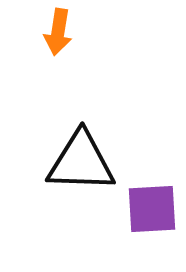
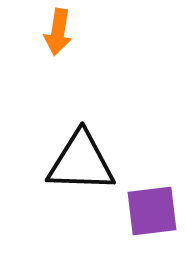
purple square: moved 2 px down; rotated 4 degrees counterclockwise
